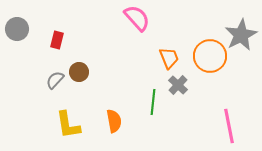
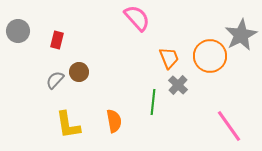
gray circle: moved 1 px right, 2 px down
pink line: rotated 24 degrees counterclockwise
